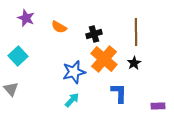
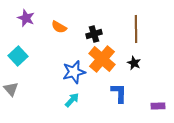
brown line: moved 3 px up
orange cross: moved 2 px left
black star: rotated 16 degrees counterclockwise
